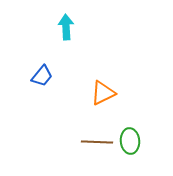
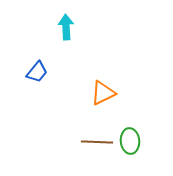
blue trapezoid: moved 5 px left, 4 px up
